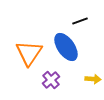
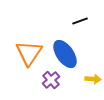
blue ellipse: moved 1 px left, 7 px down
